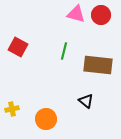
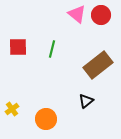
pink triangle: moved 1 px right; rotated 24 degrees clockwise
red square: rotated 30 degrees counterclockwise
green line: moved 12 px left, 2 px up
brown rectangle: rotated 44 degrees counterclockwise
black triangle: rotated 42 degrees clockwise
yellow cross: rotated 24 degrees counterclockwise
